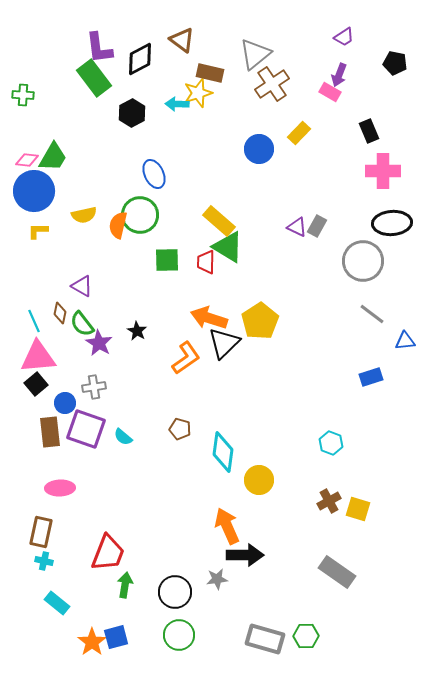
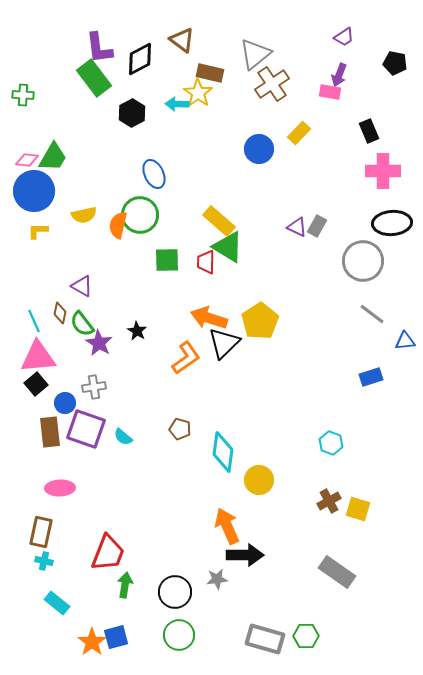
pink rectangle at (330, 92): rotated 20 degrees counterclockwise
yellow star at (198, 93): rotated 20 degrees counterclockwise
